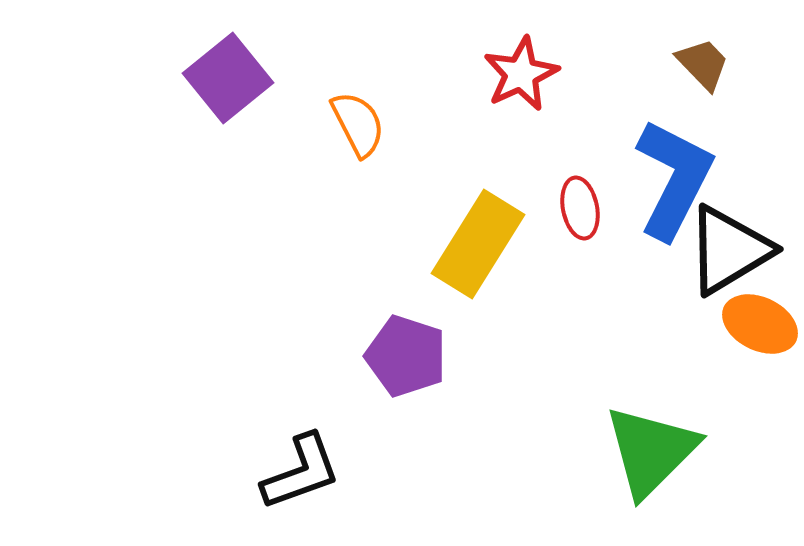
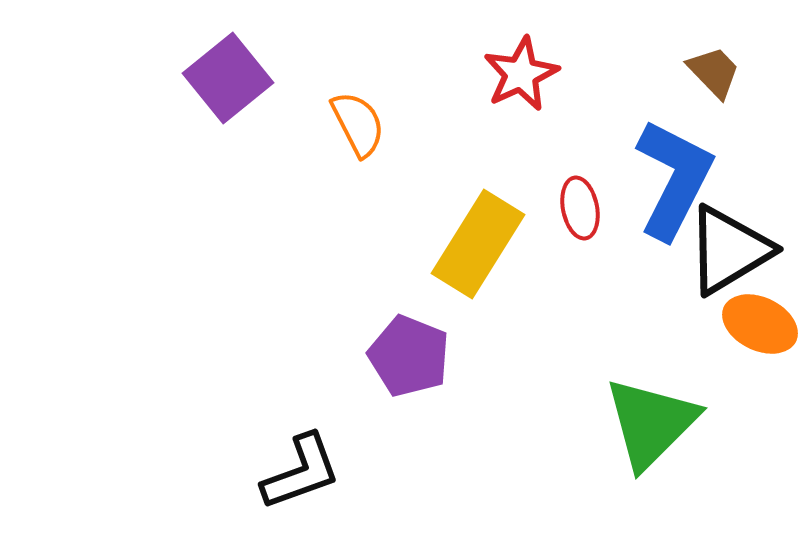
brown trapezoid: moved 11 px right, 8 px down
purple pentagon: moved 3 px right; rotated 4 degrees clockwise
green triangle: moved 28 px up
